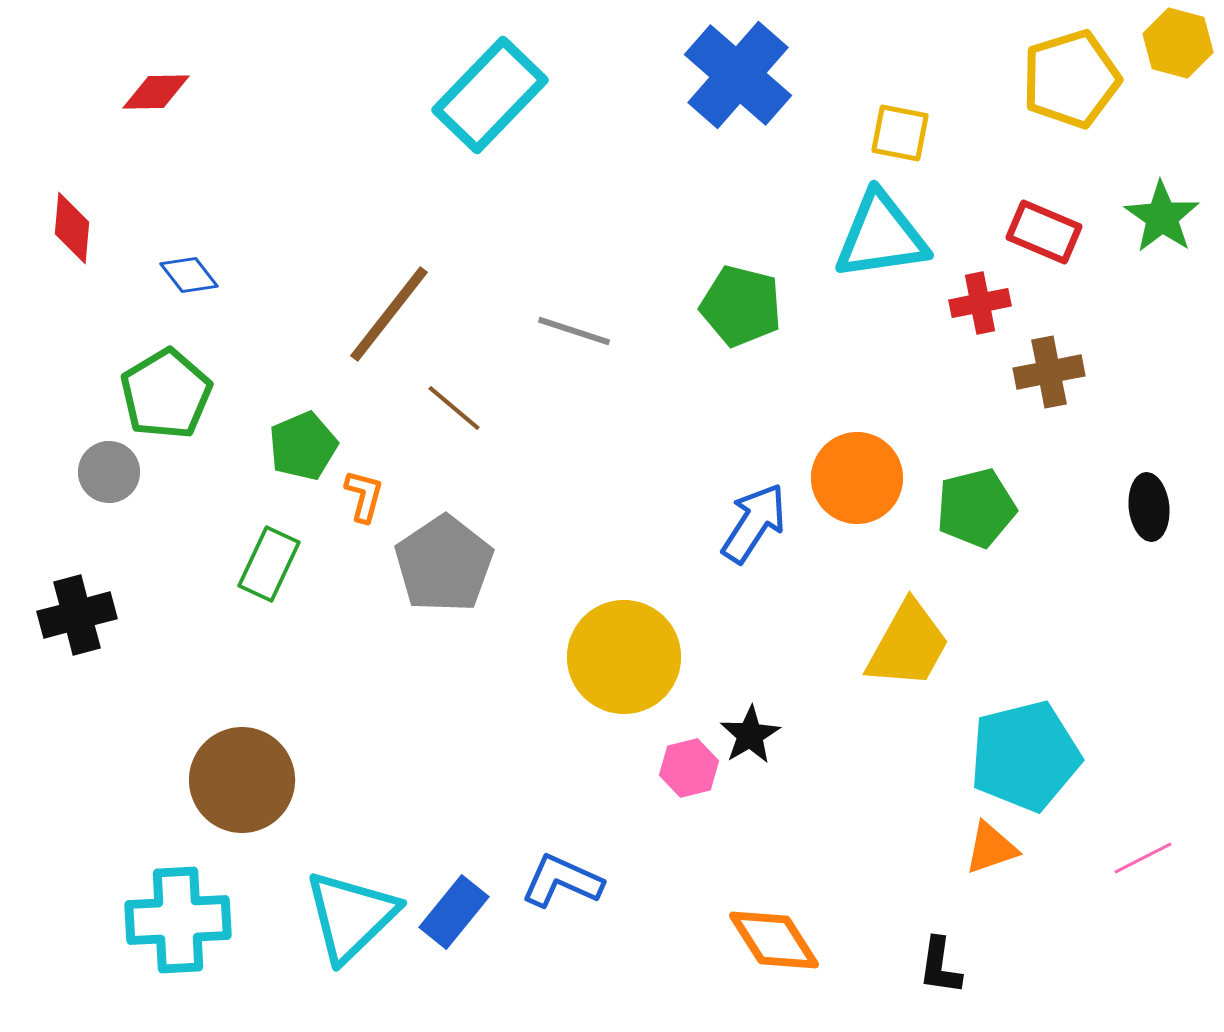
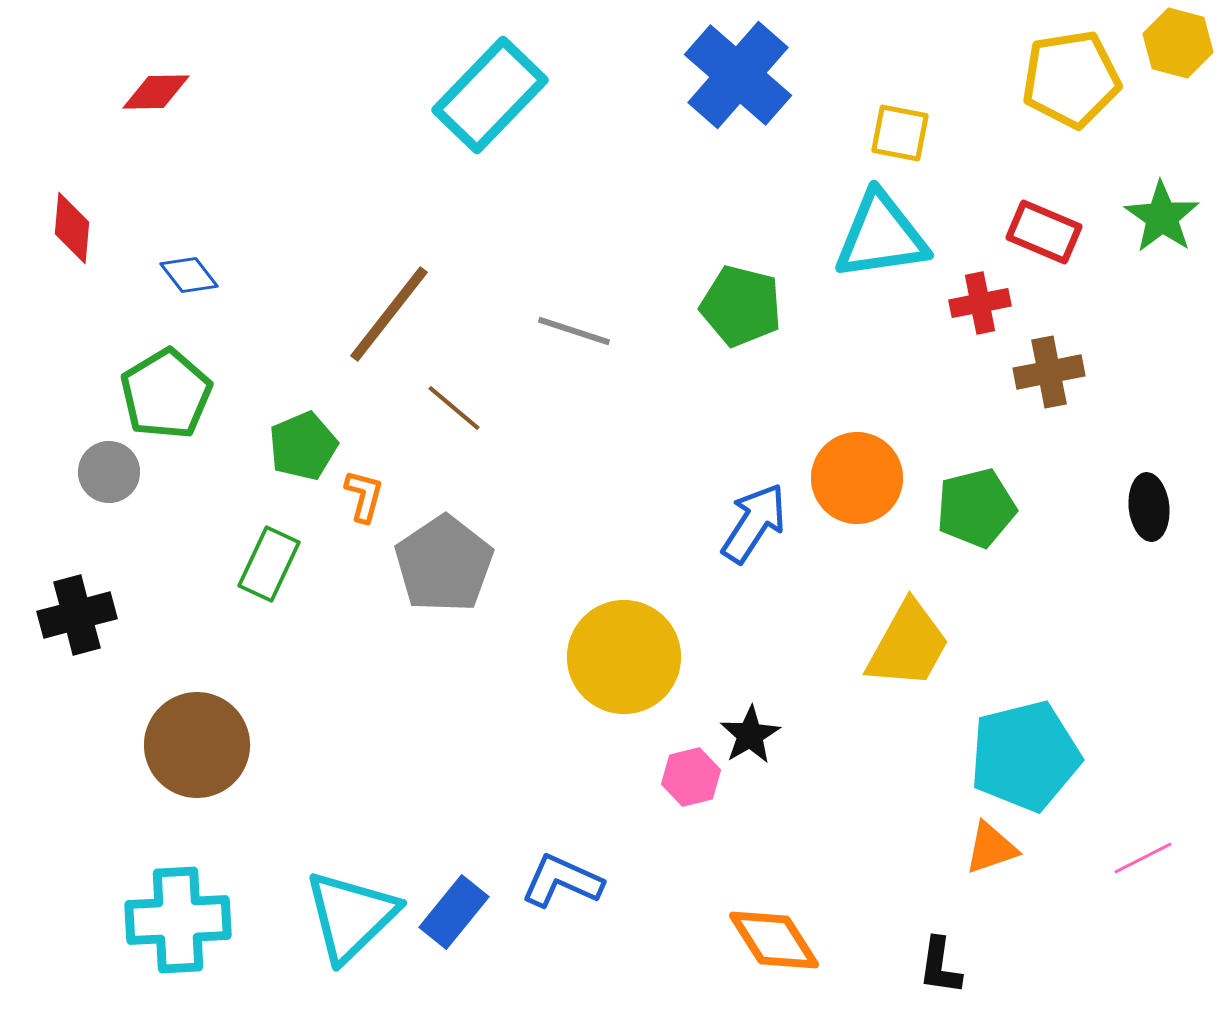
yellow pentagon at (1071, 79): rotated 8 degrees clockwise
pink hexagon at (689, 768): moved 2 px right, 9 px down
brown circle at (242, 780): moved 45 px left, 35 px up
